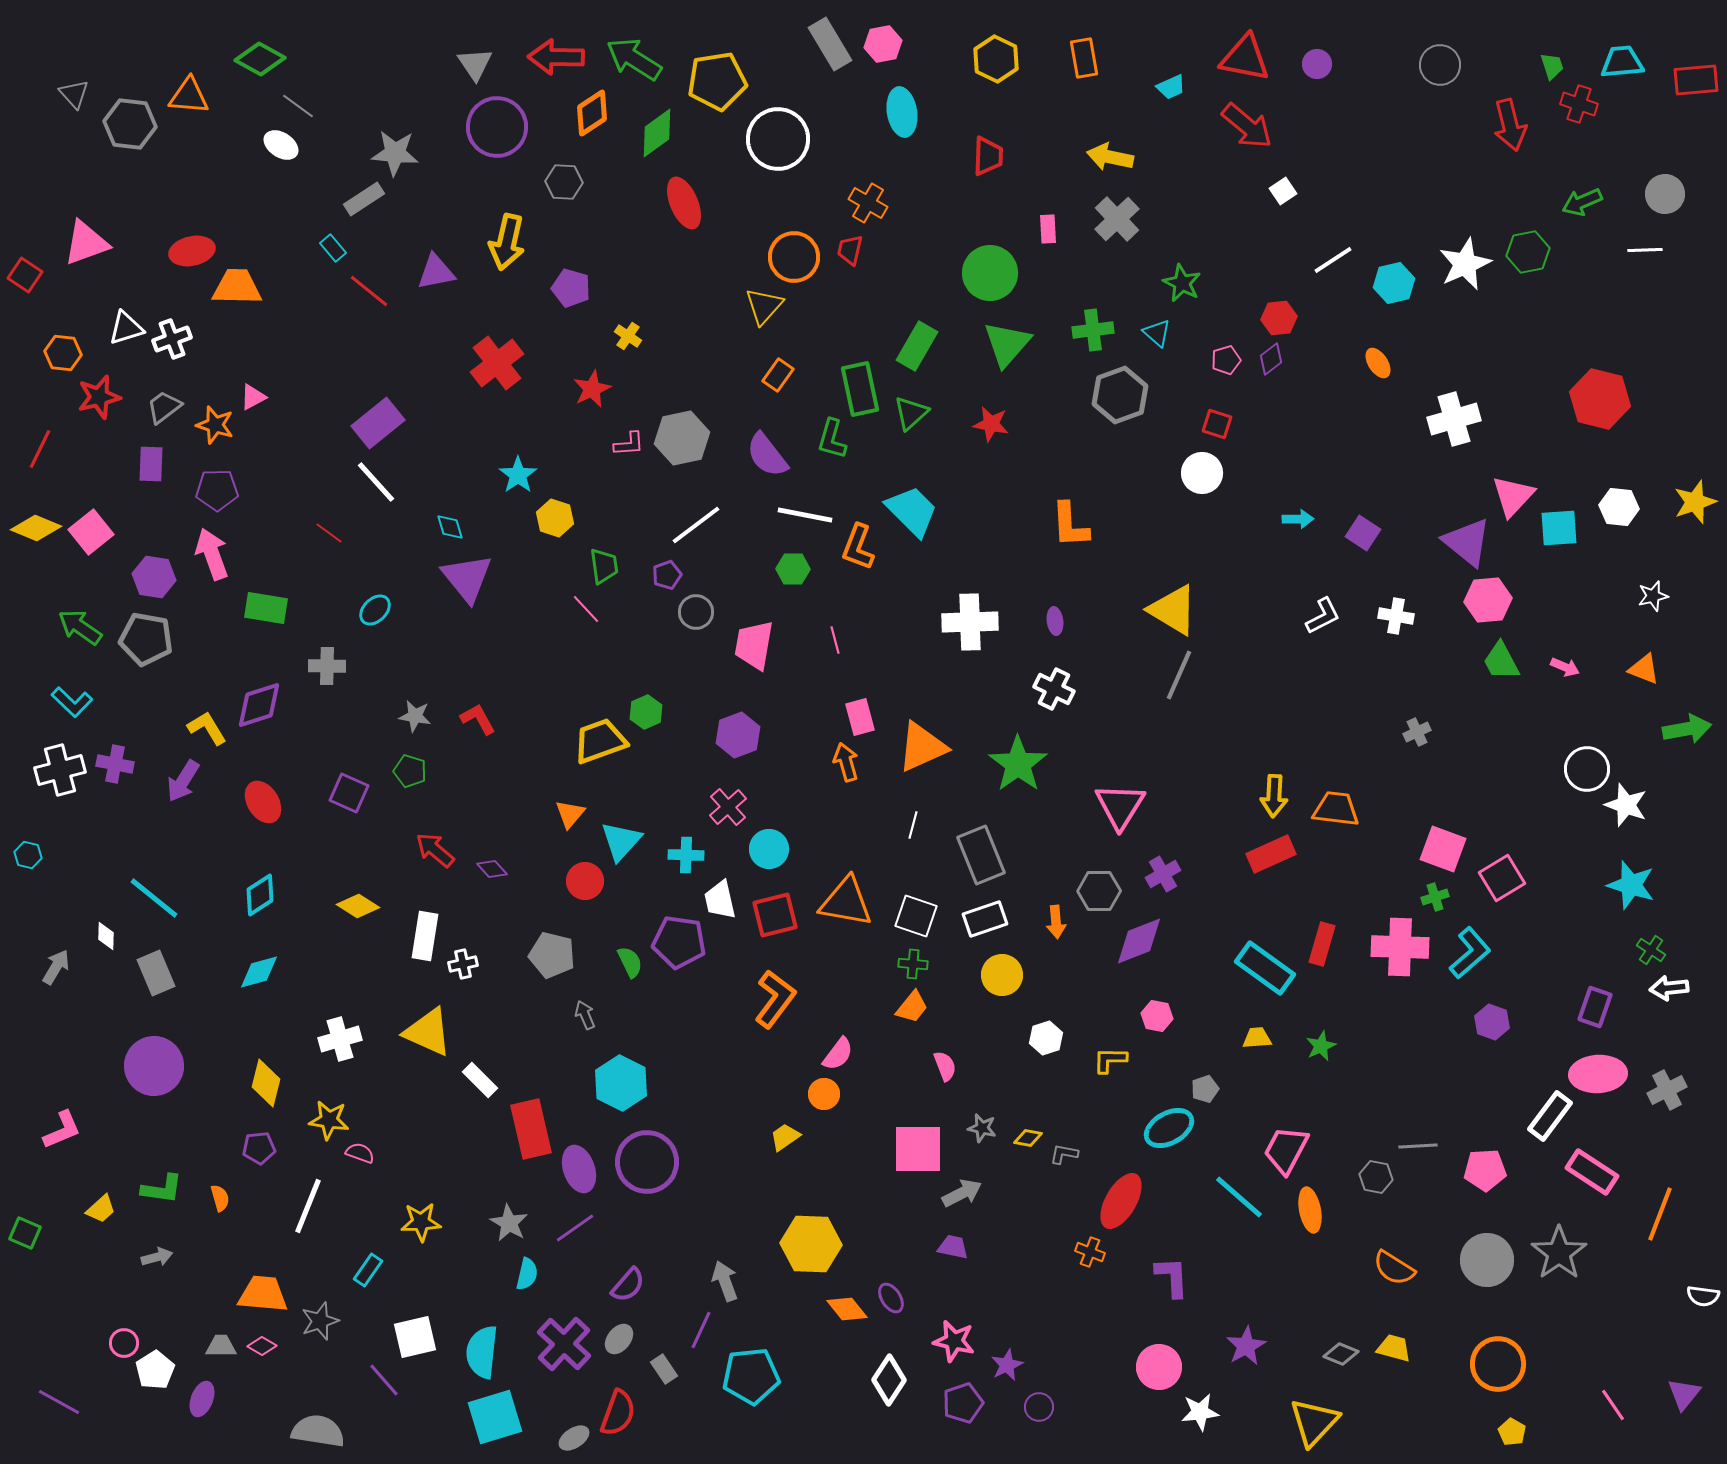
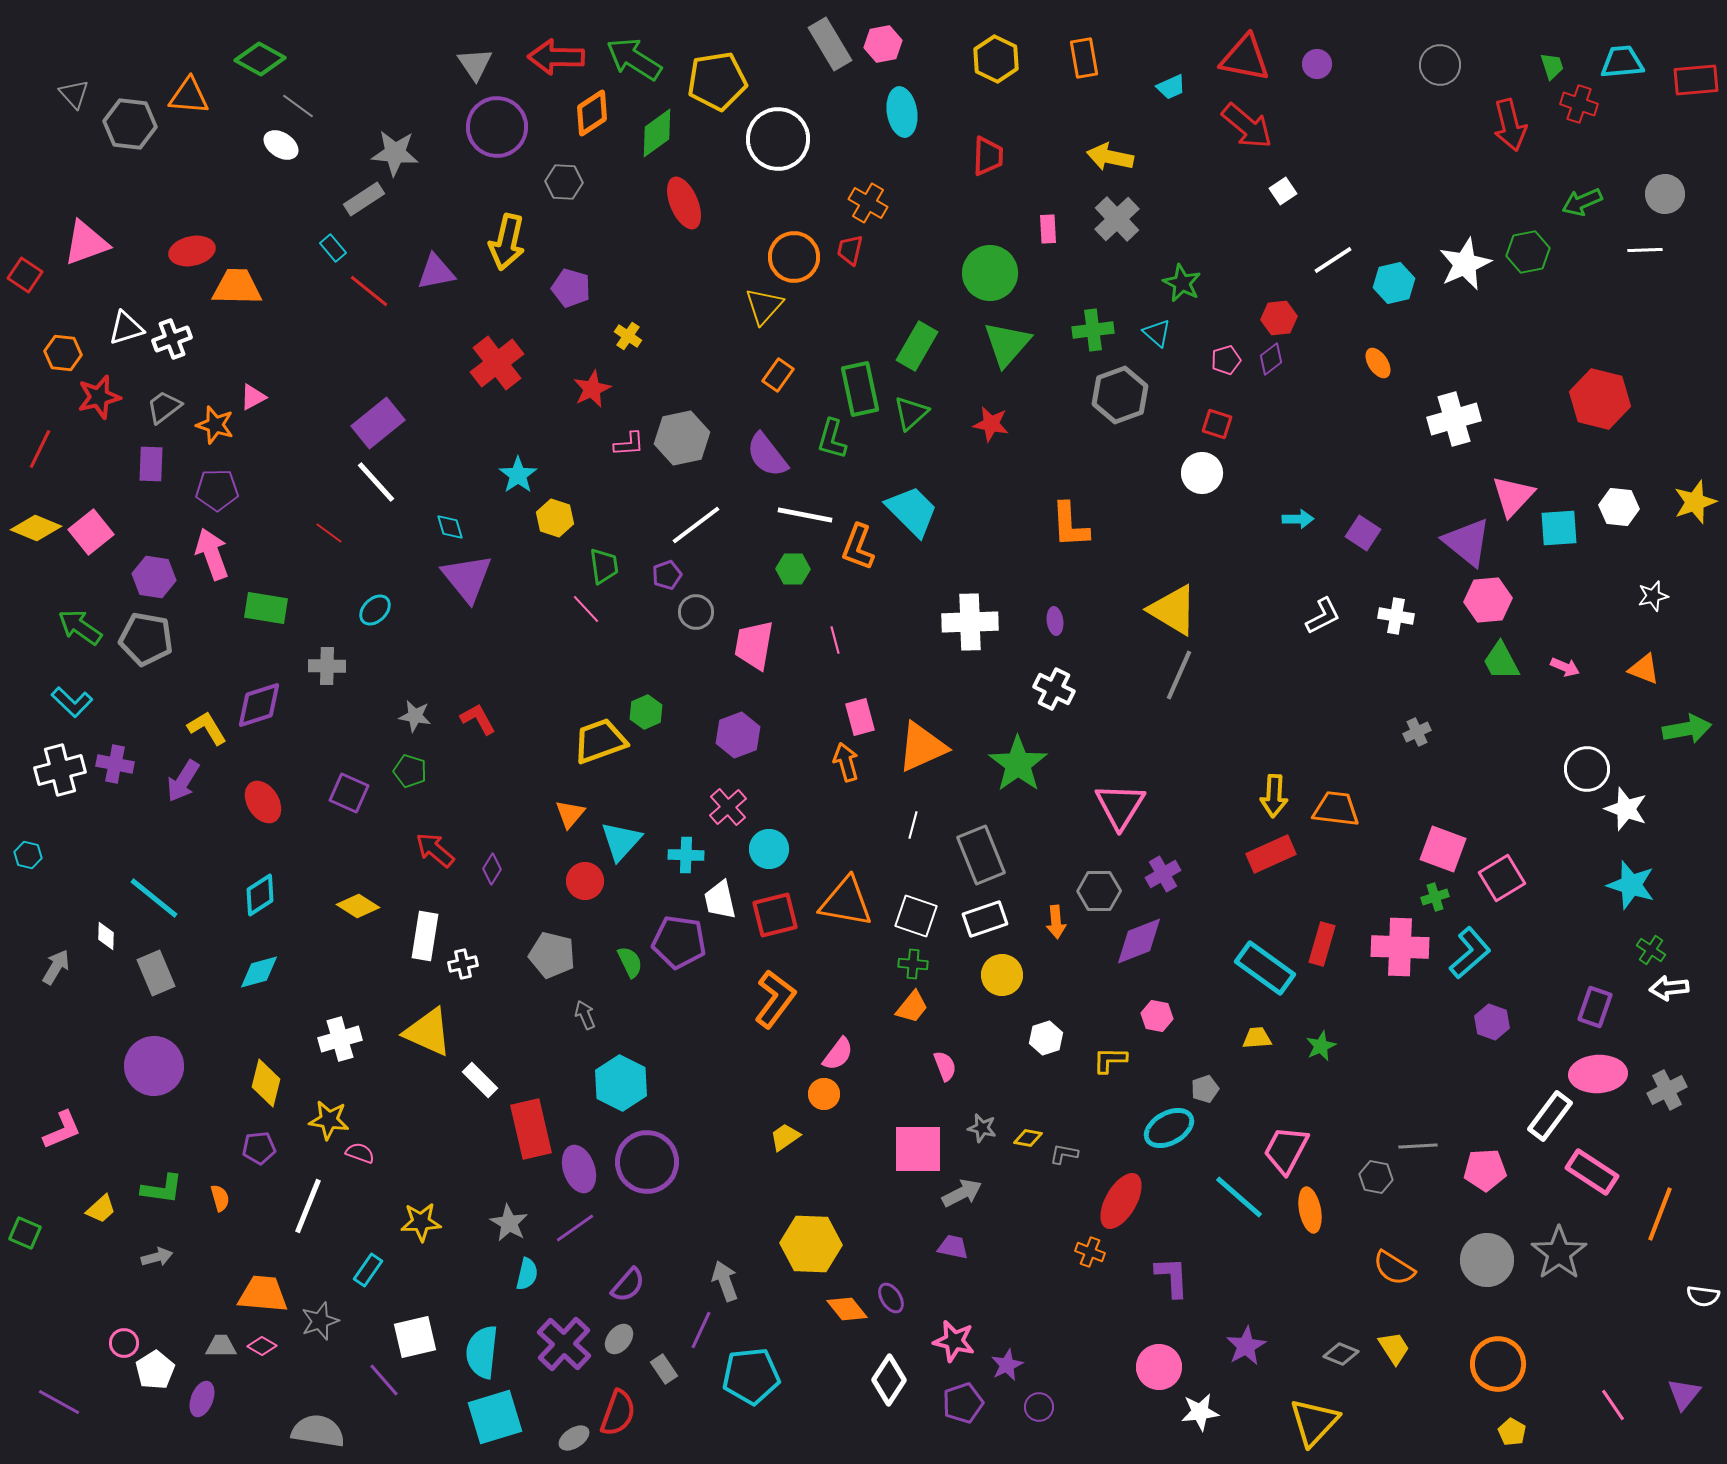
white star at (1626, 805): moved 4 px down
purple diamond at (492, 869): rotated 72 degrees clockwise
yellow trapezoid at (1394, 1348): rotated 42 degrees clockwise
